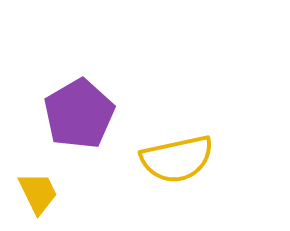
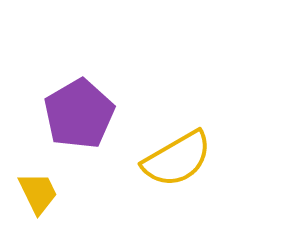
yellow semicircle: rotated 18 degrees counterclockwise
